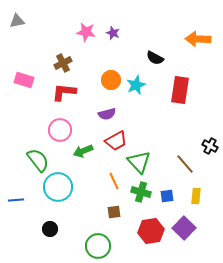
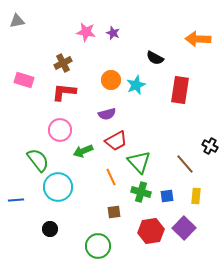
orange line: moved 3 px left, 4 px up
